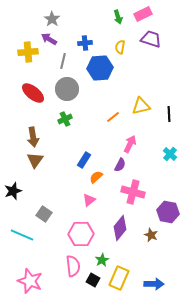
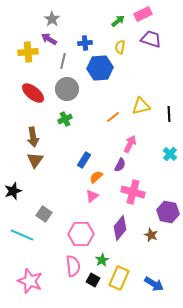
green arrow: moved 4 px down; rotated 112 degrees counterclockwise
pink triangle: moved 3 px right, 4 px up
blue arrow: rotated 30 degrees clockwise
